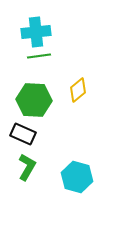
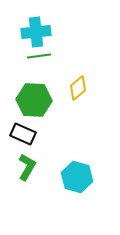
yellow diamond: moved 2 px up
